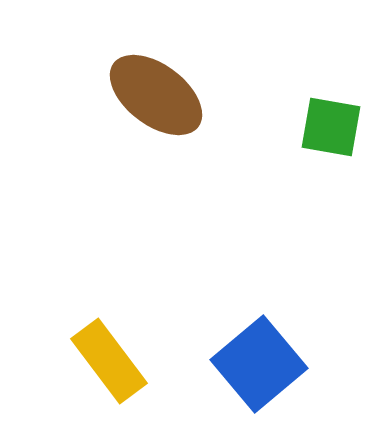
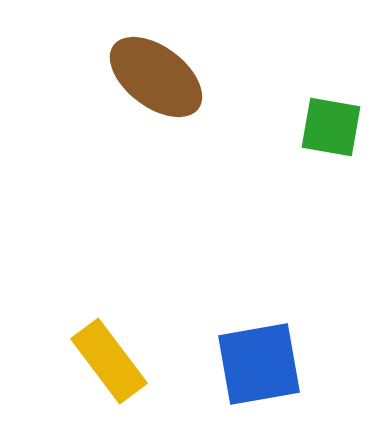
brown ellipse: moved 18 px up
blue square: rotated 30 degrees clockwise
